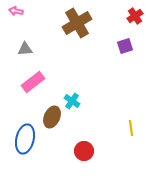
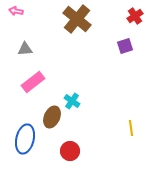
brown cross: moved 4 px up; rotated 20 degrees counterclockwise
red circle: moved 14 px left
